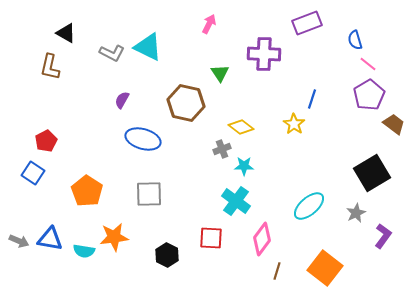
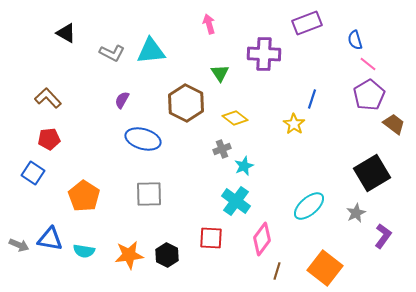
pink arrow: rotated 42 degrees counterclockwise
cyan triangle: moved 3 px right, 4 px down; rotated 32 degrees counterclockwise
brown L-shape: moved 2 px left, 31 px down; rotated 124 degrees clockwise
brown hexagon: rotated 15 degrees clockwise
yellow diamond: moved 6 px left, 9 px up
red pentagon: moved 3 px right, 2 px up; rotated 20 degrees clockwise
cyan star: rotated 24 degrees counterclockwise
orange pentagon: moved 3 px left, 5 px down
orange star: moved 15 px right, 18 px down
gray arrow: moved 4 px down
